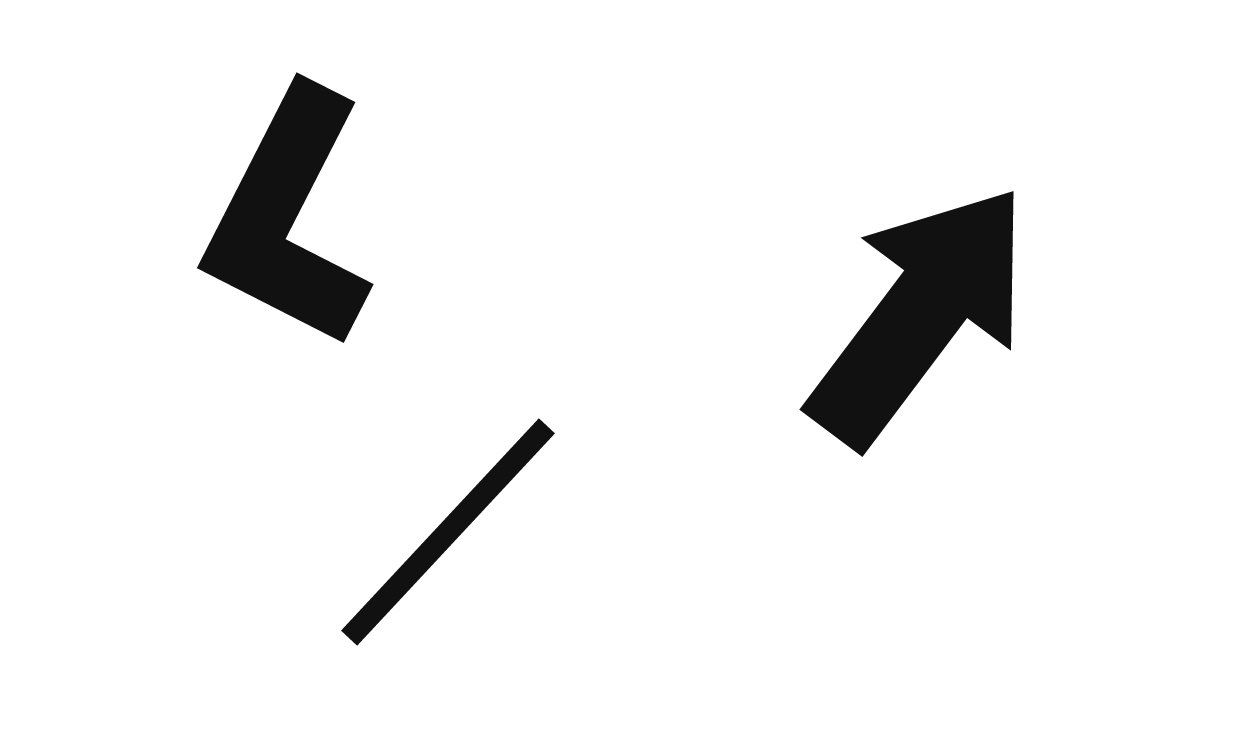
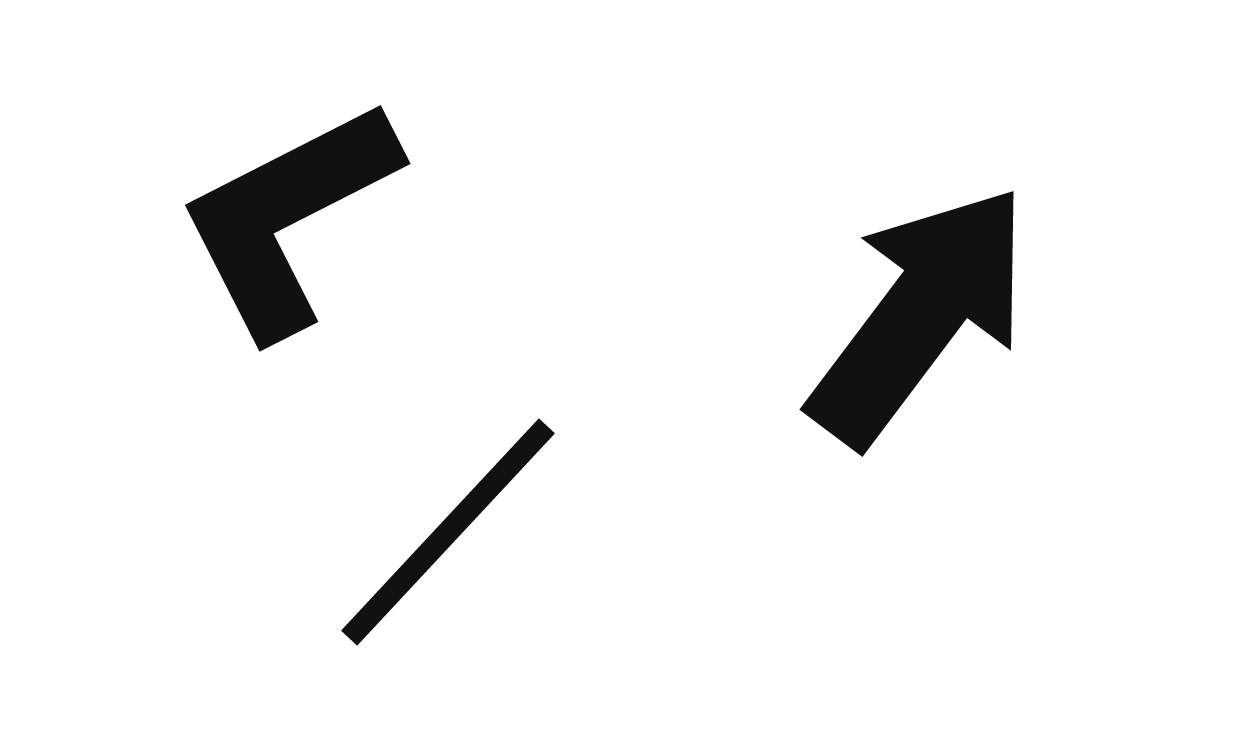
black L-shape: rotated 36 degrees clockwise
